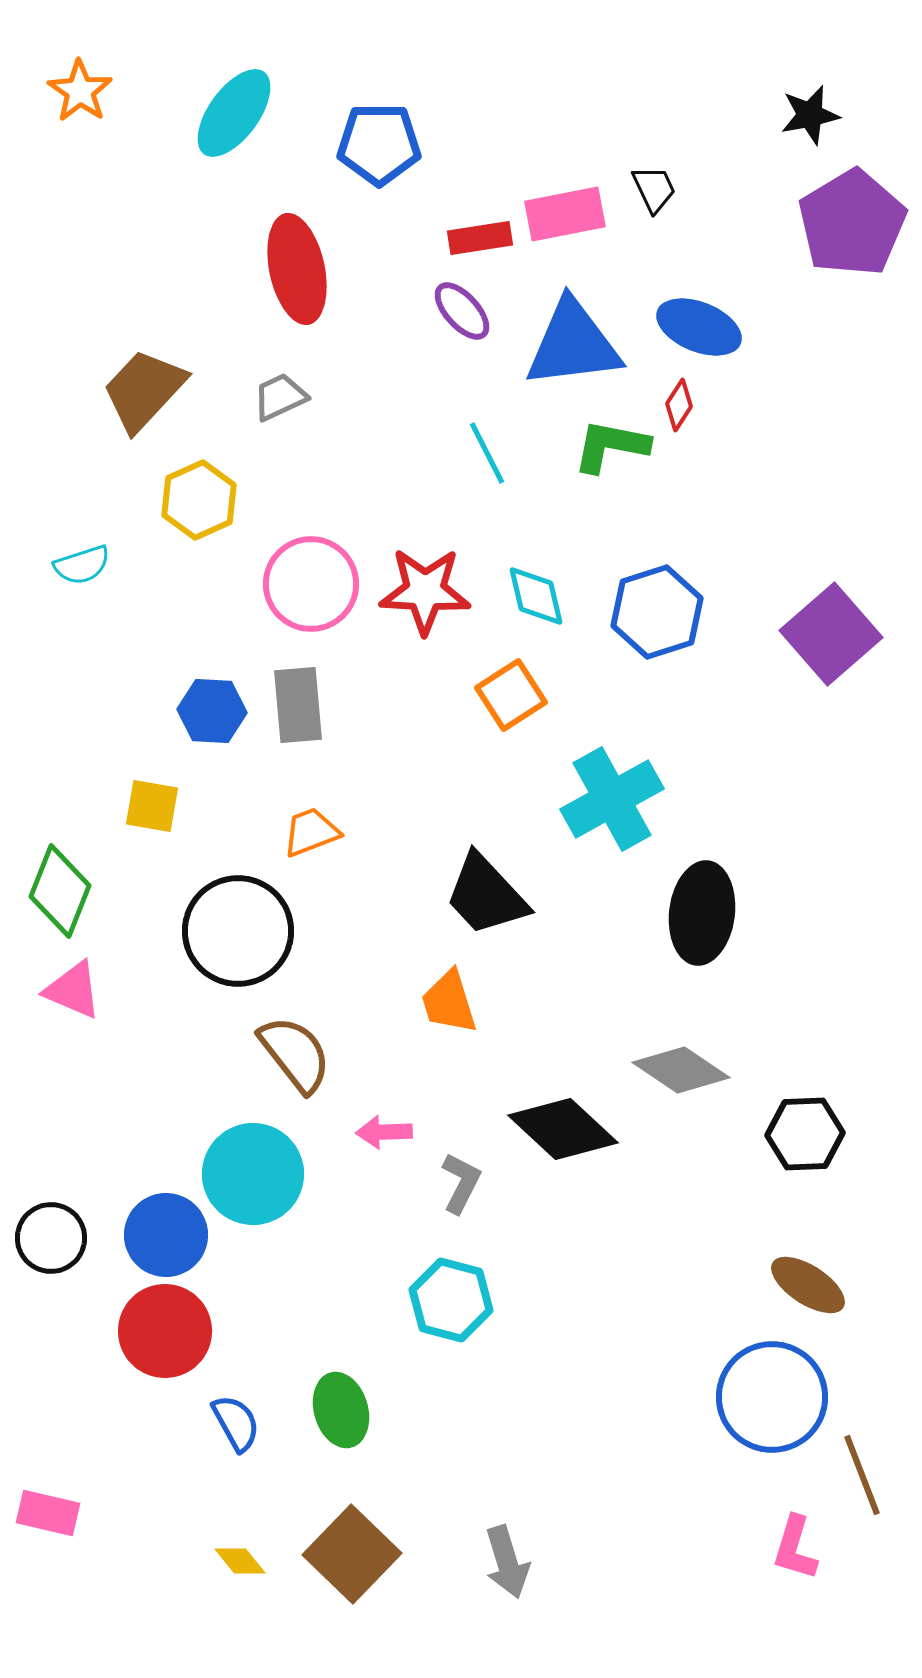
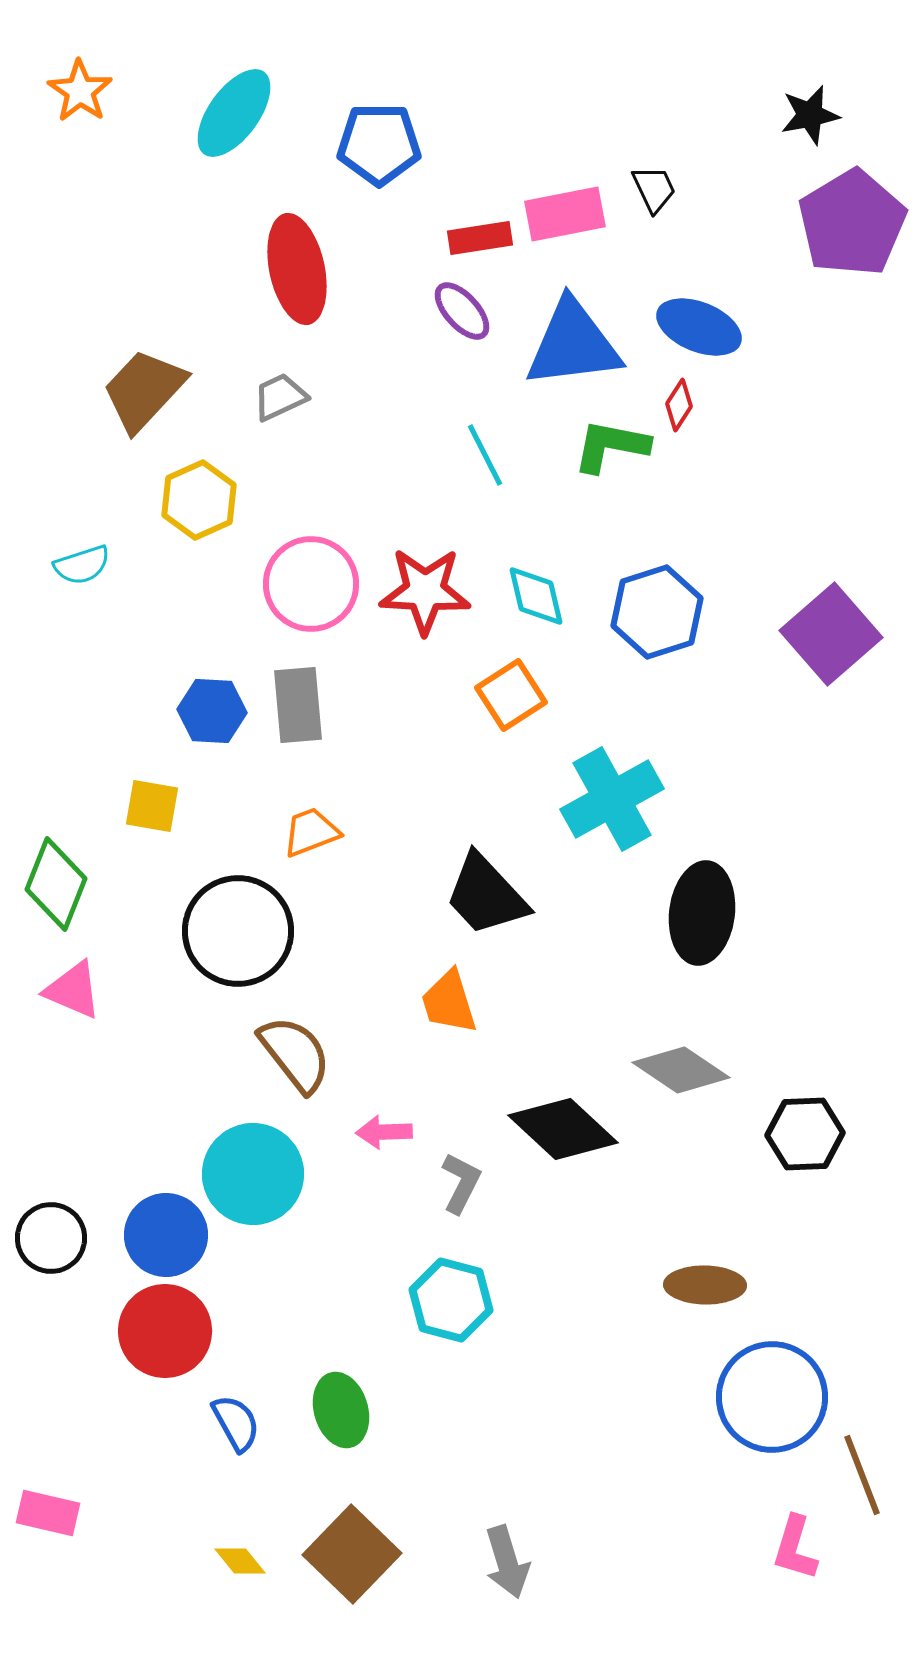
cyan line at (487, 453): moved 2 px left, 2 px down
green diamond at (60, 891): moved 4 px left, 7 px up
brown ellipse at (808, 1285): moved 103 px left; rotated 32 degrees counterclockwise
